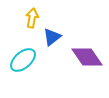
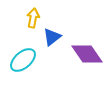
yellow arrow: moved 1 px right
purple diamond: moved 3 px up
